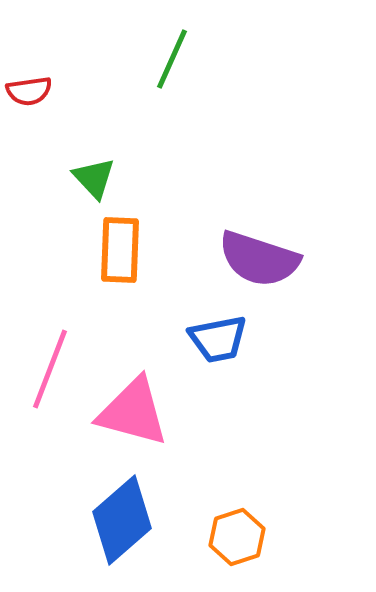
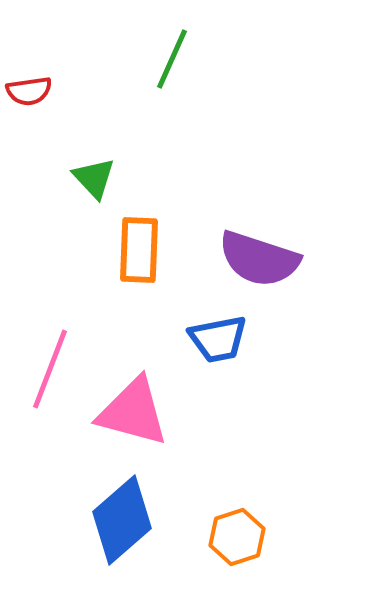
orange rectangle: moved 19 px right
